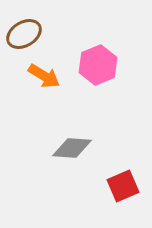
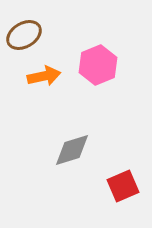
brown ellipse: moved 1 px down
orange arrow: rotated 44 degrees counterclockwise
gray diamond: moved 2 px down; rotated 21 degrees counterclockwise
